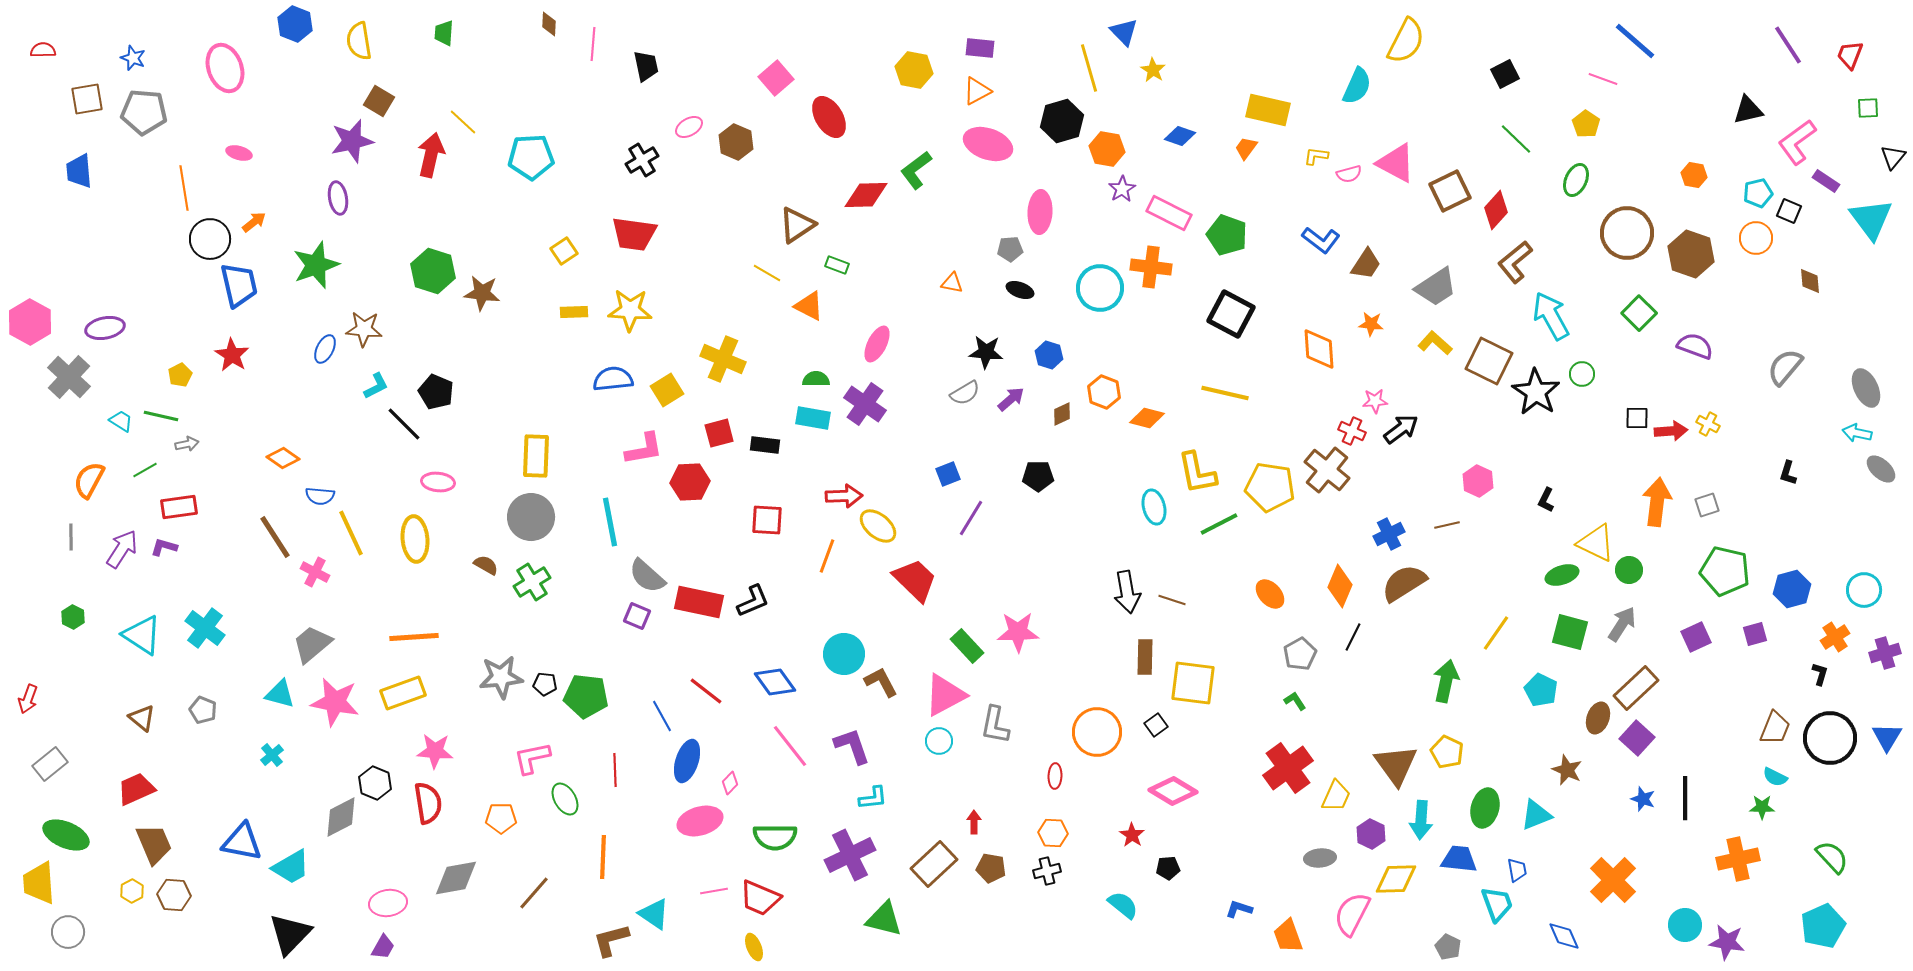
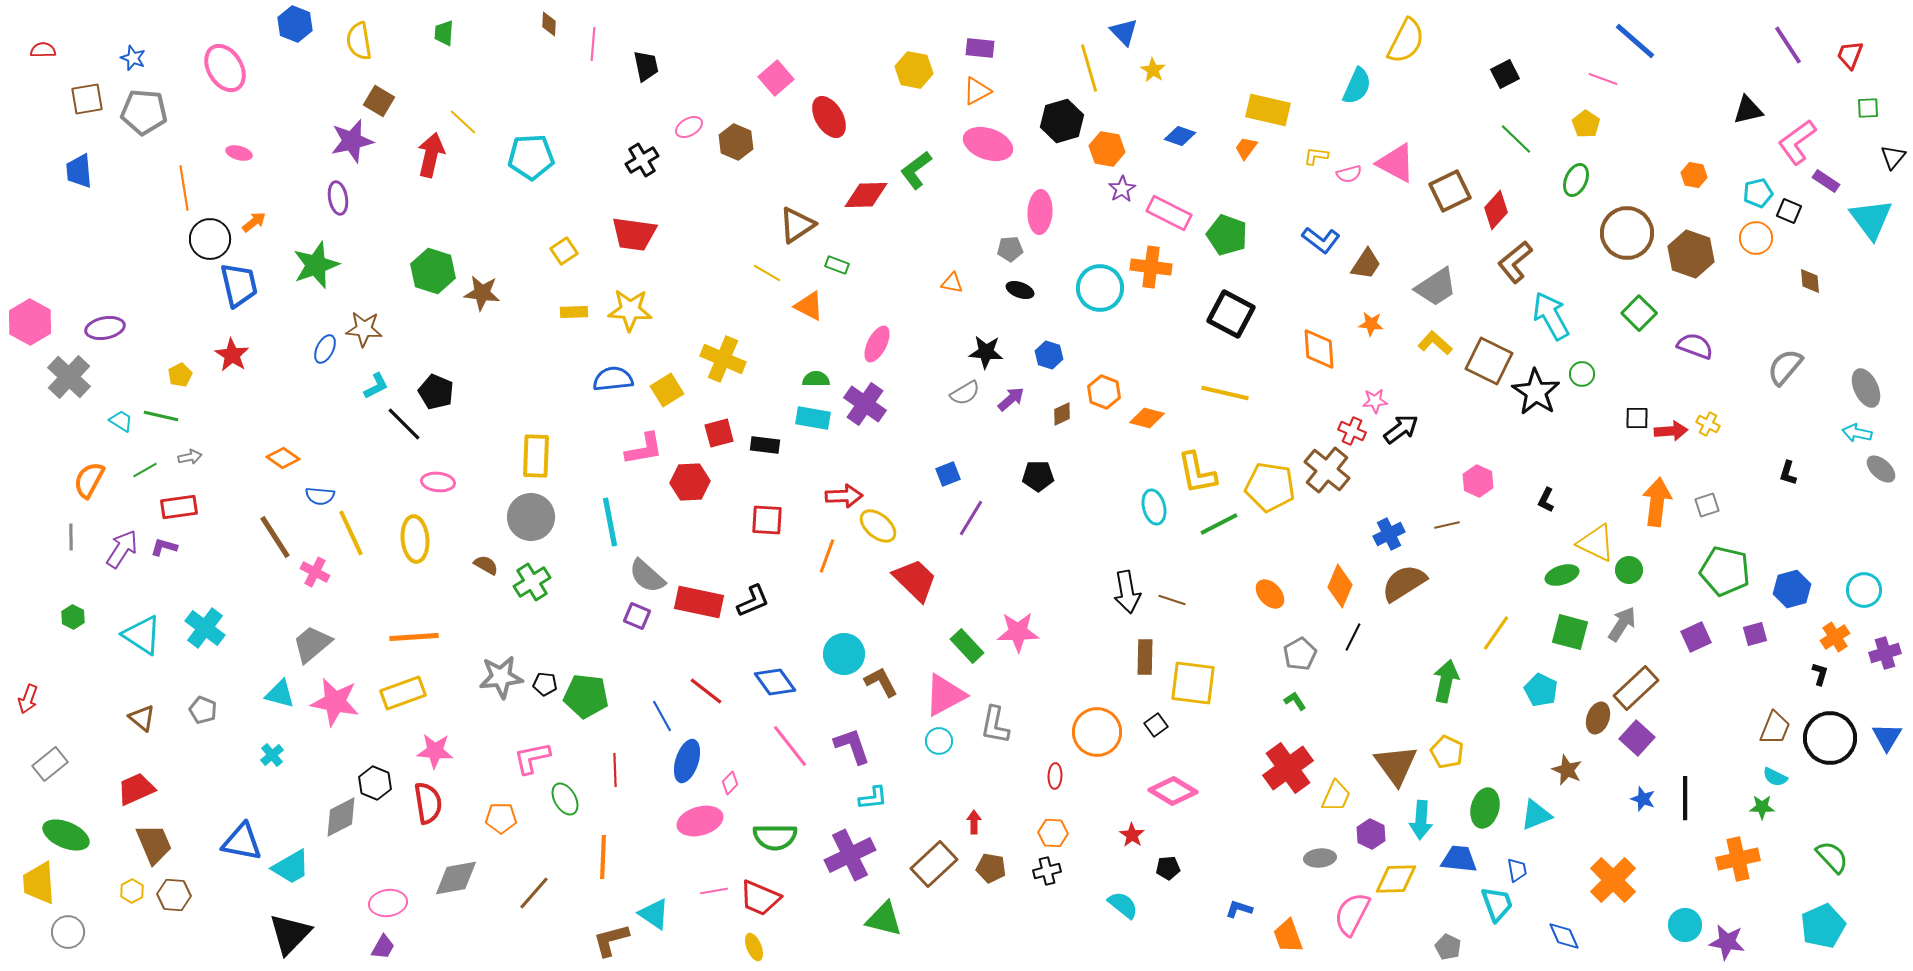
pink ellipse at (225, 68): rotated 12 degrees counterclockwise
gray arrow at (187, 444): moved 3 px right, 13 px down
